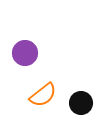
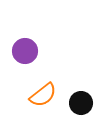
purple circle: moved 2 px up
